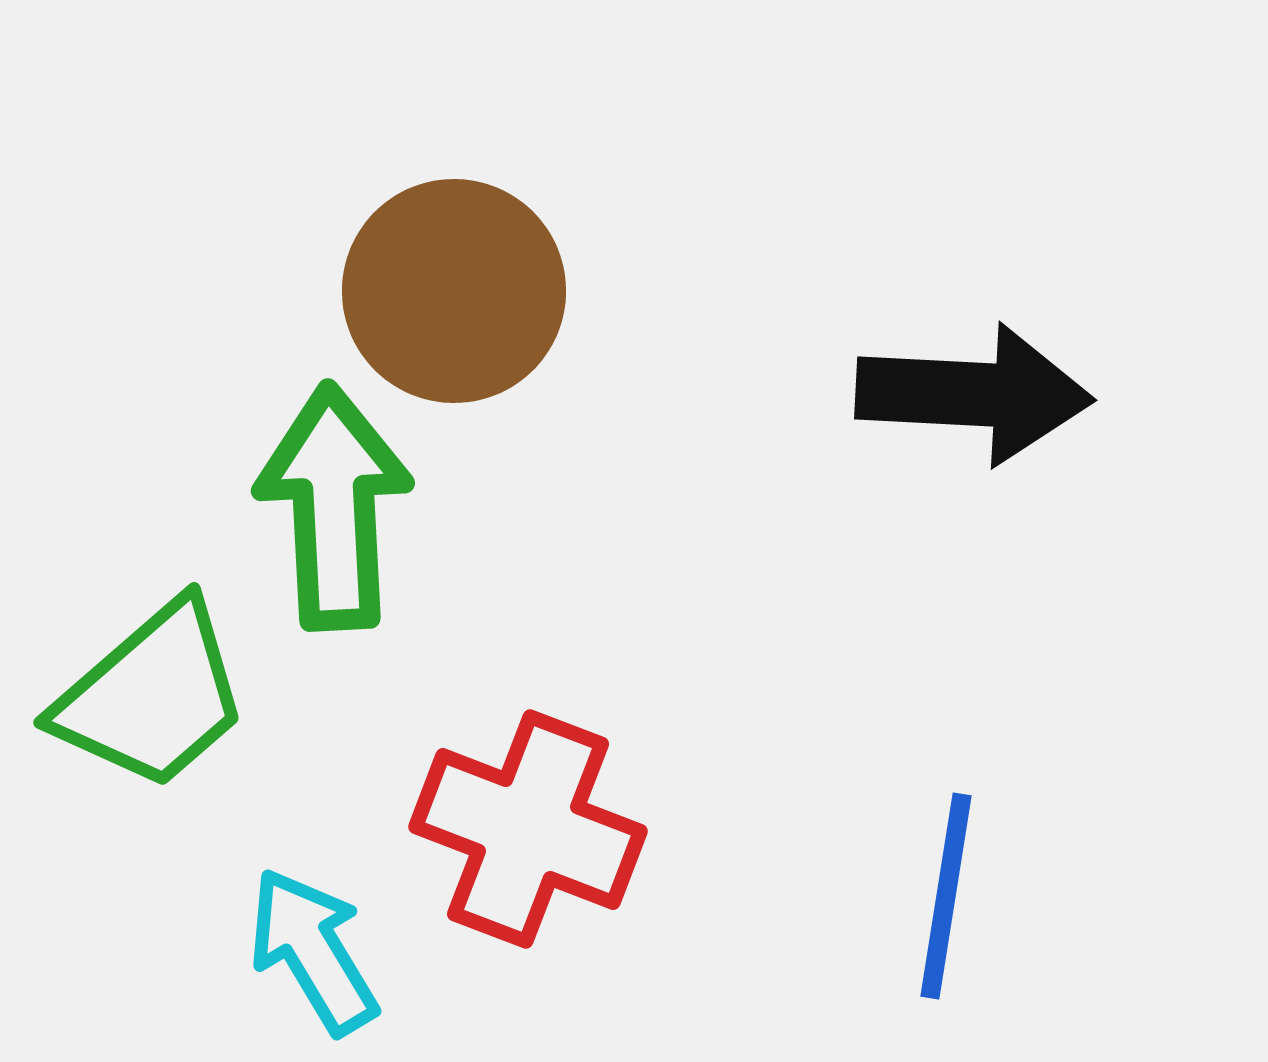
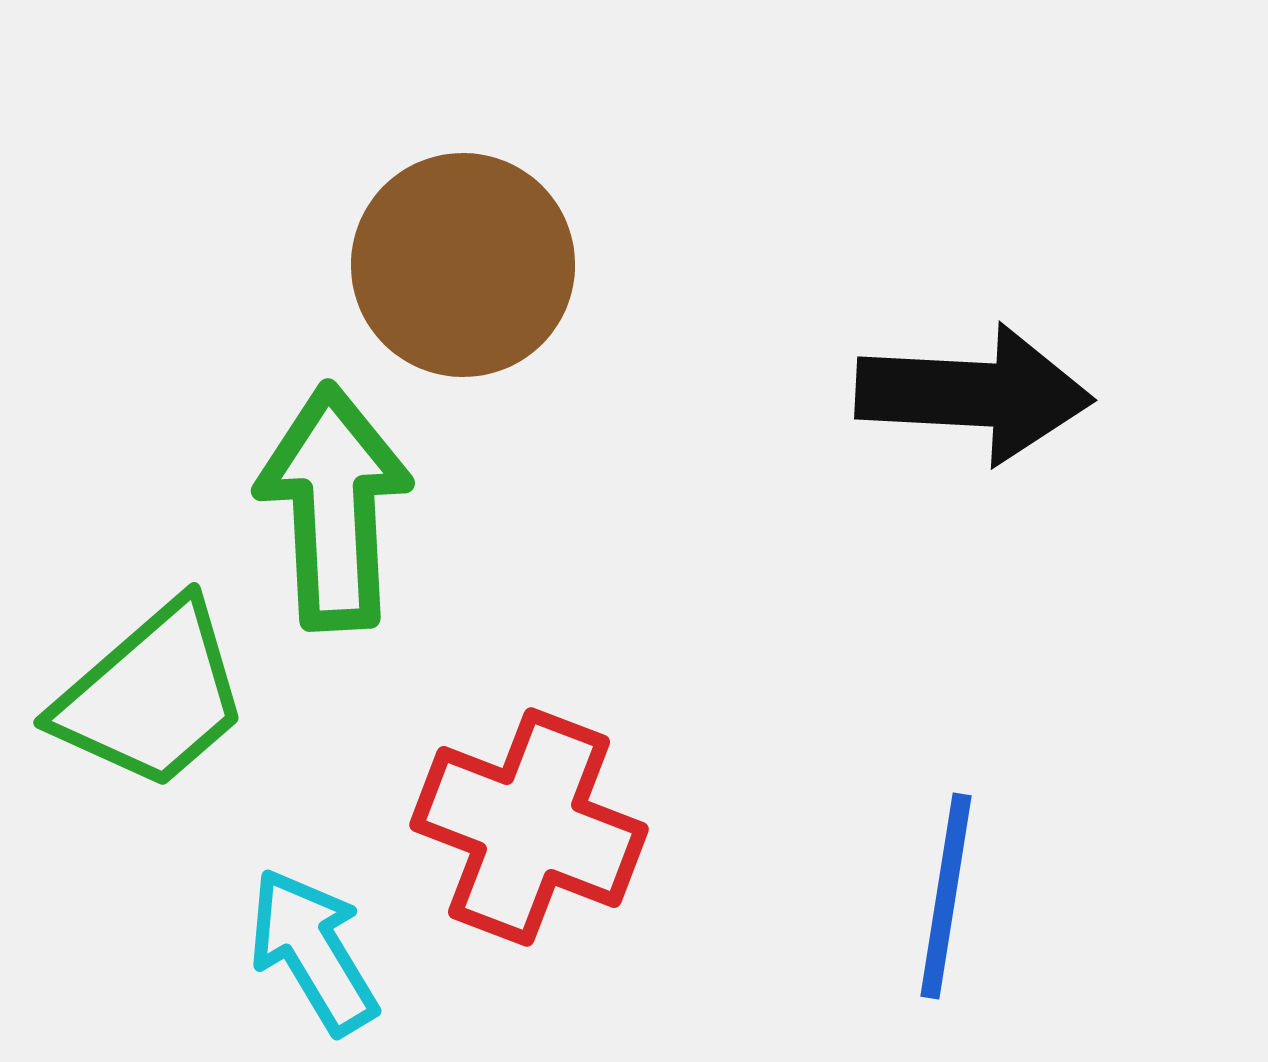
brown circle: moved 9 px right, 26 px up
red cross: moved 1 px right, 2 px up
